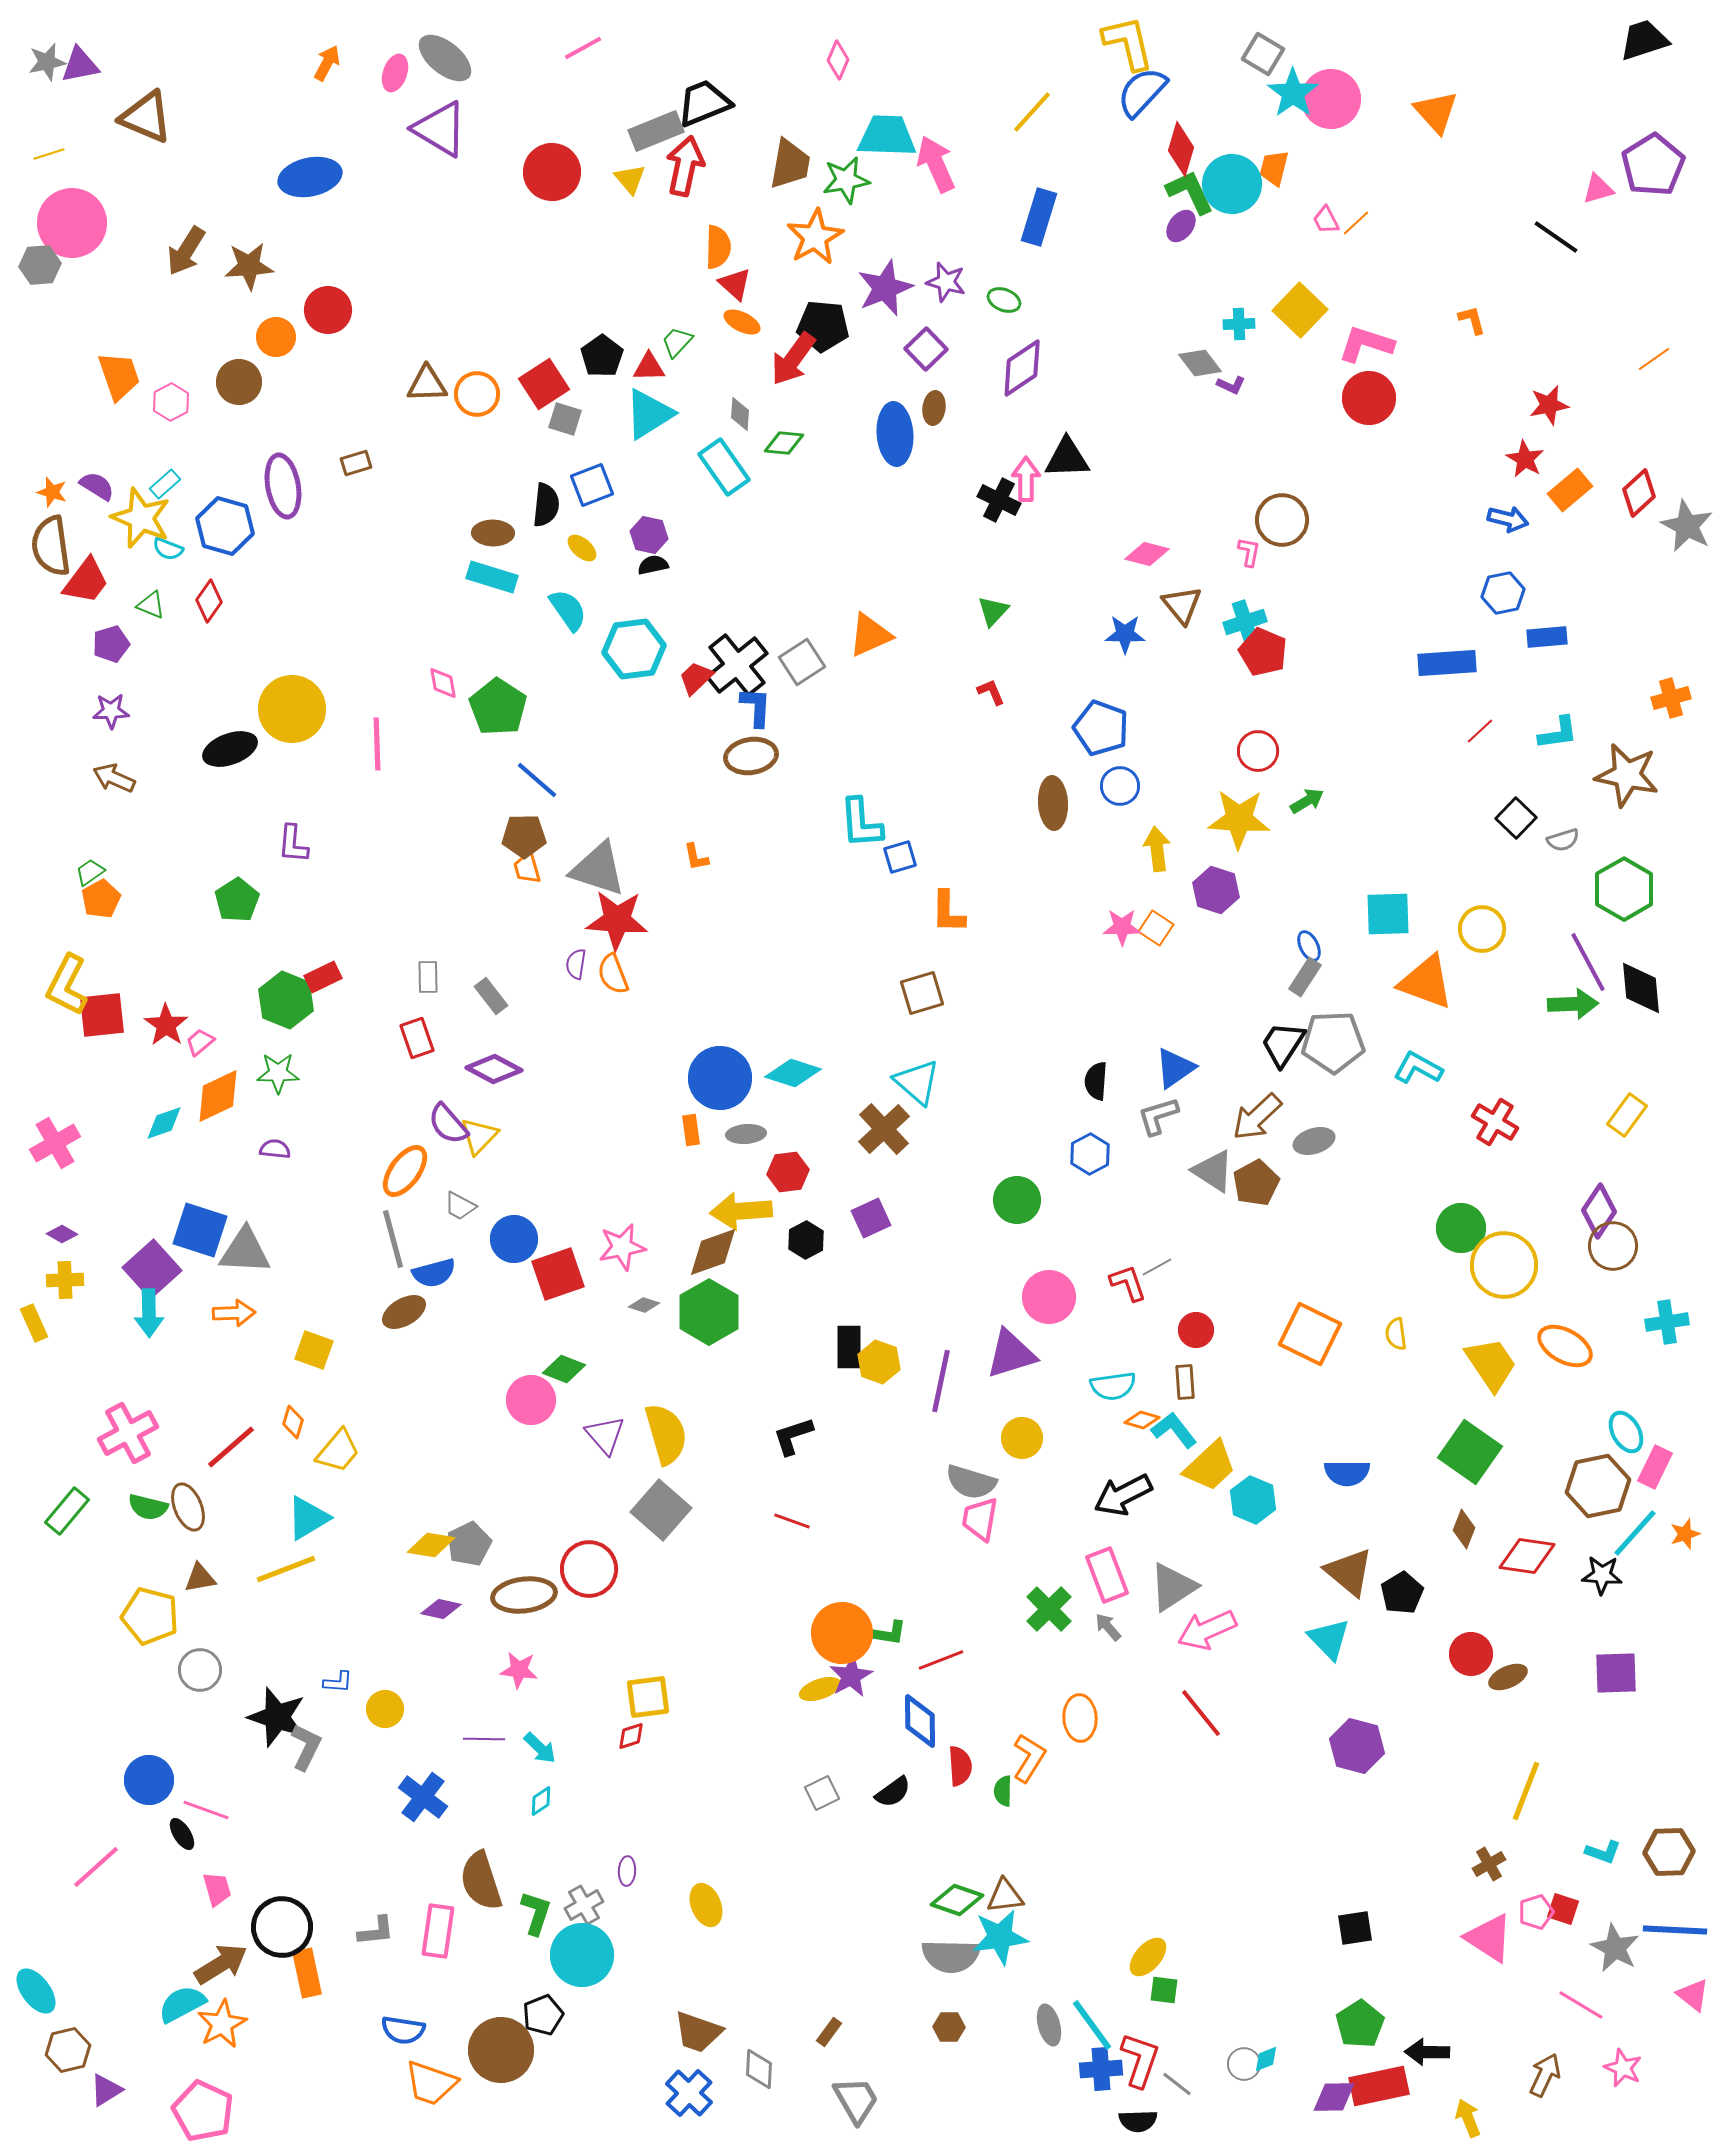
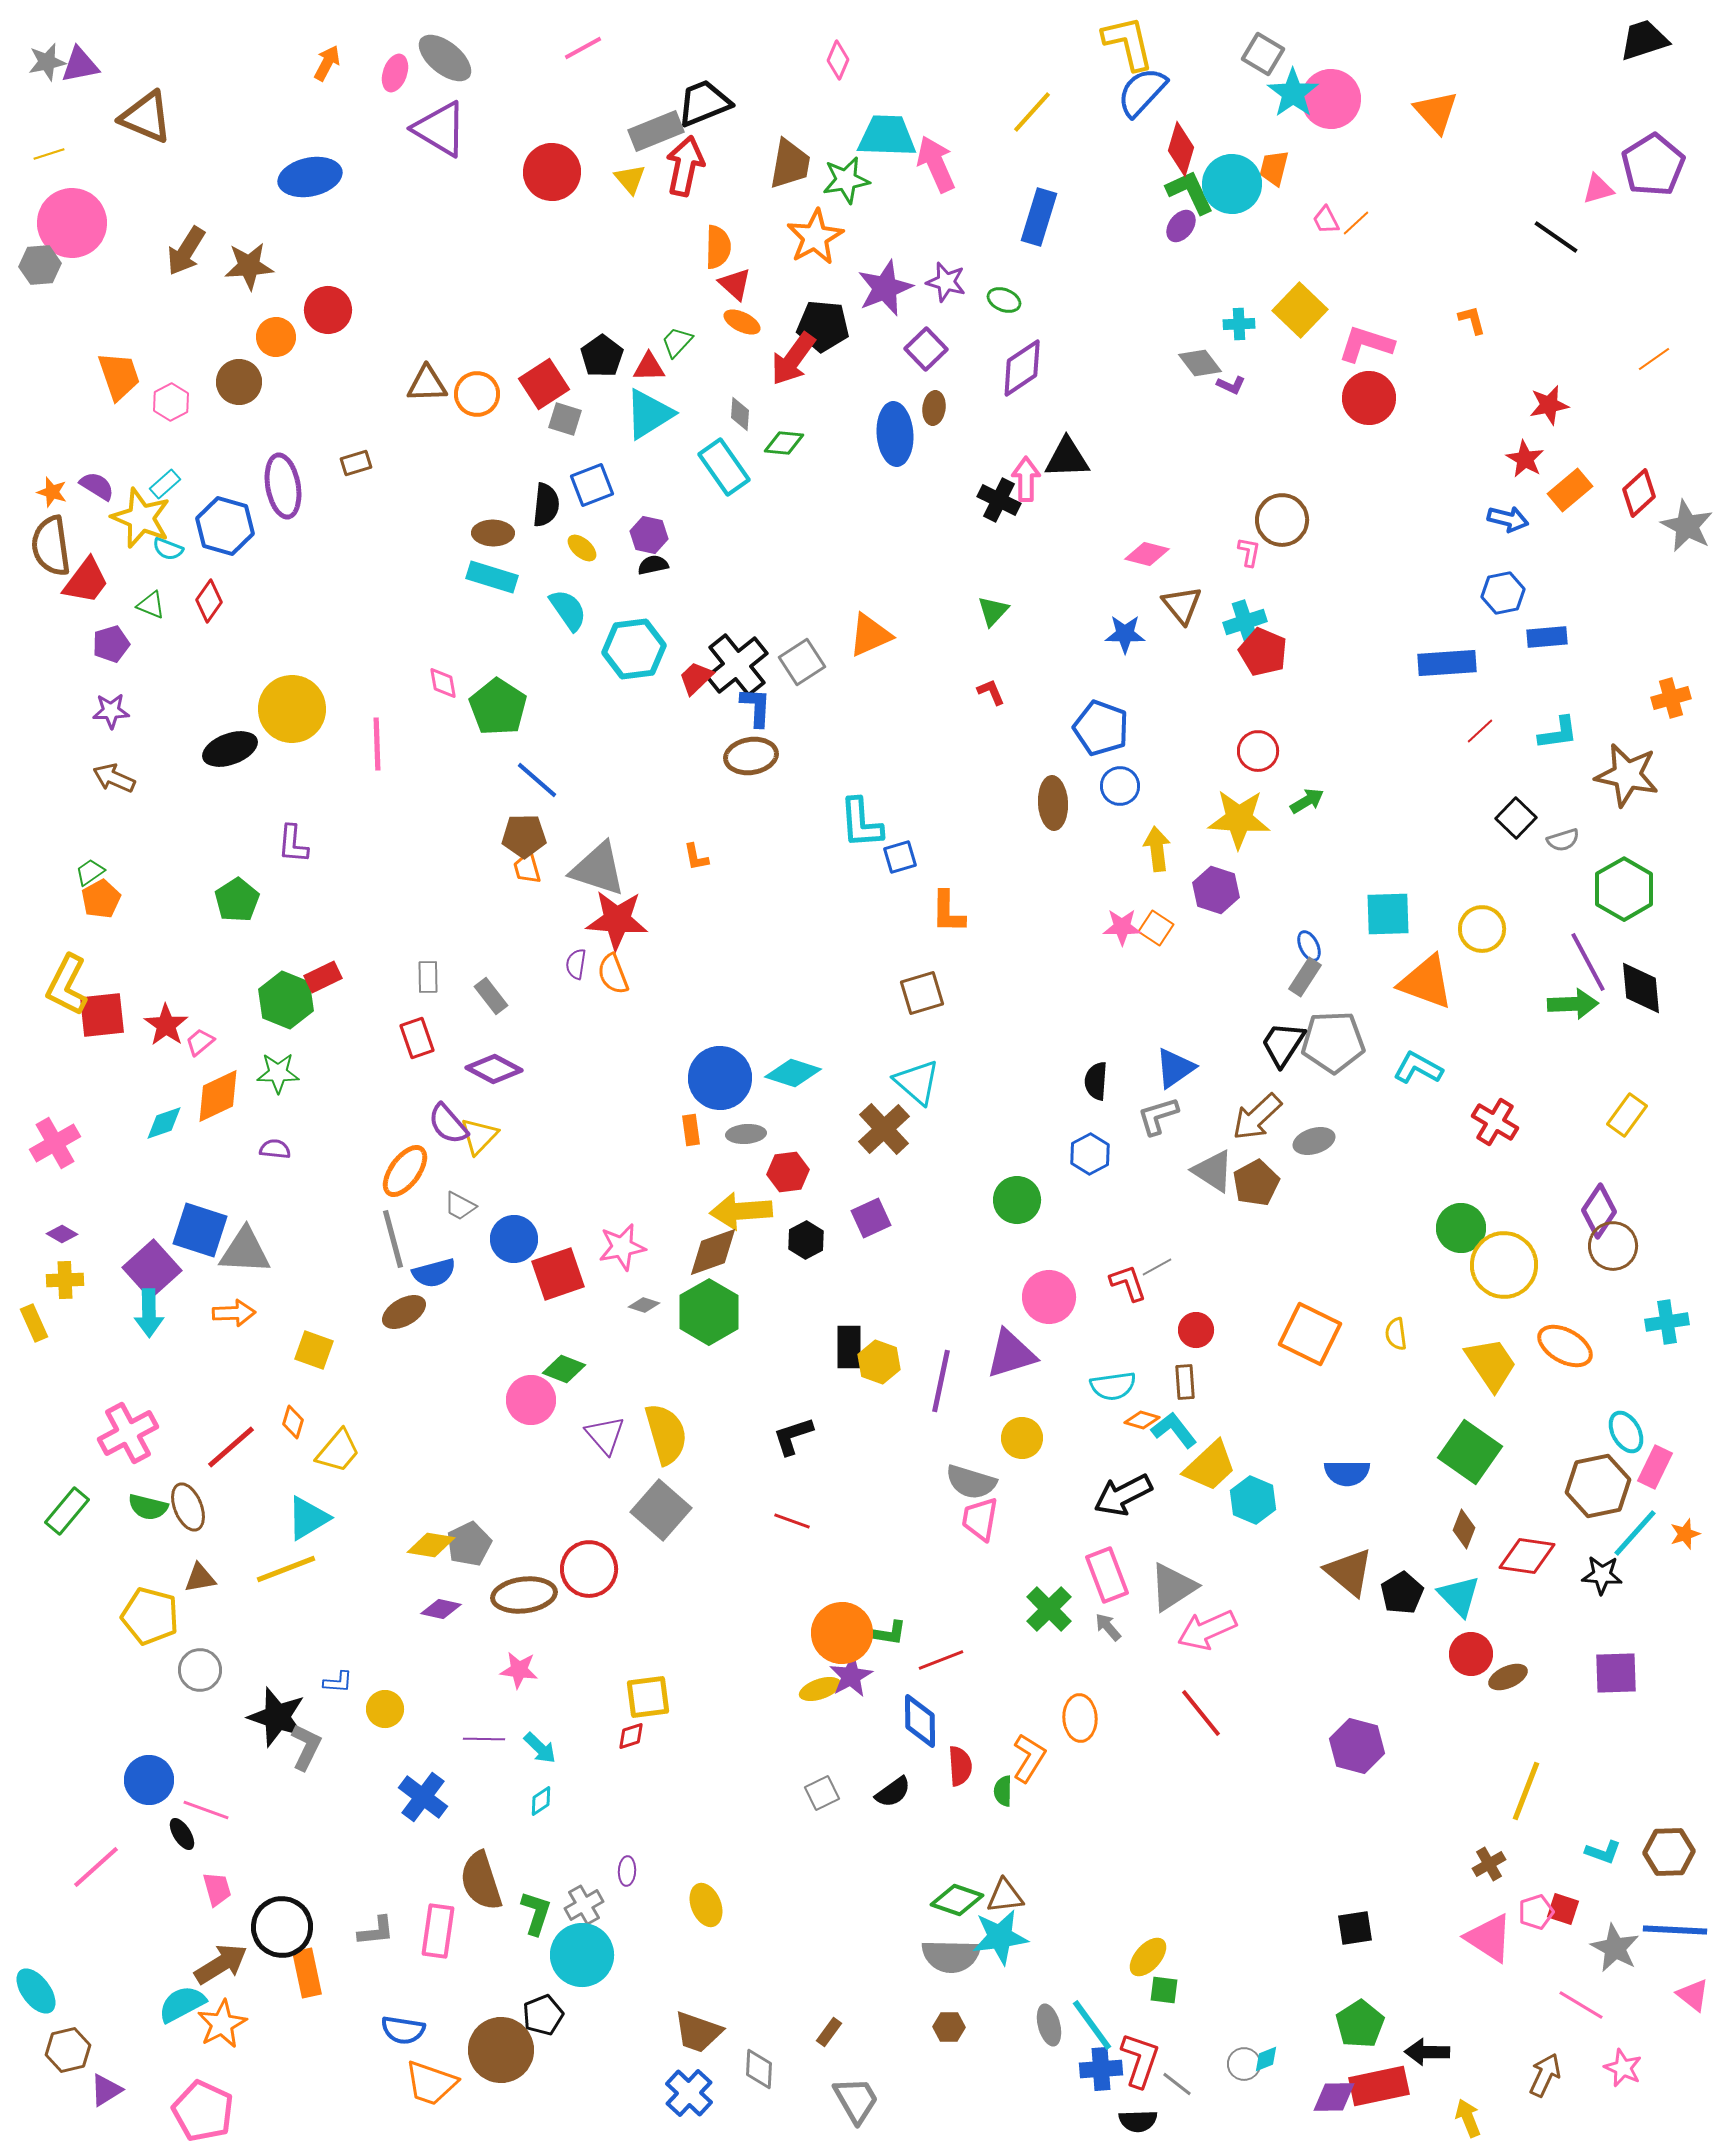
cyan triangle at (1329, 1639): moved 130 px right, 43 px up
